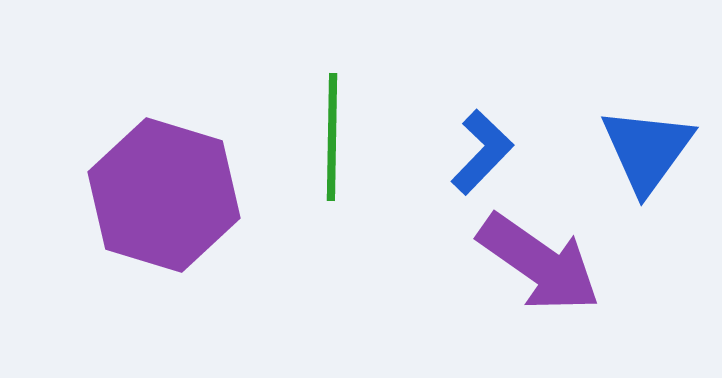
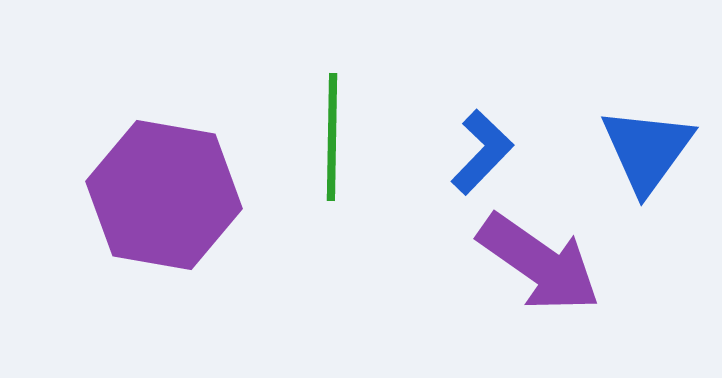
purple hexagon: rotated 7 degrees counterclockwise
